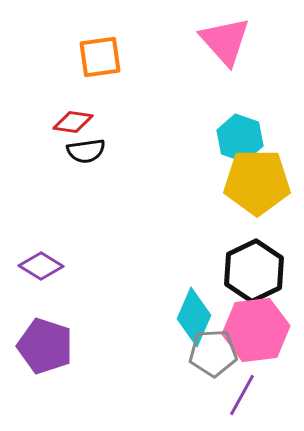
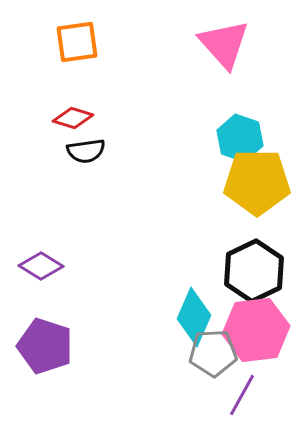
pink triangle: moved 1 px left, 3 px down
orange square: moved 23 px left, 15 px up
red diamond: moved 4 px up; rotated 9 degrees clockwise
